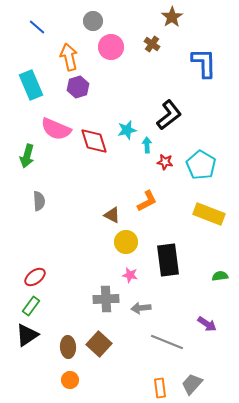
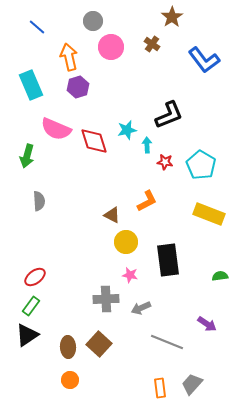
blue L-shape: moved 3 px up; rotated 144 degrees clockwise
black L-shape: rotated 16 degrees clockwise
gray arrow: rotated 18 degrees counterclockwise
